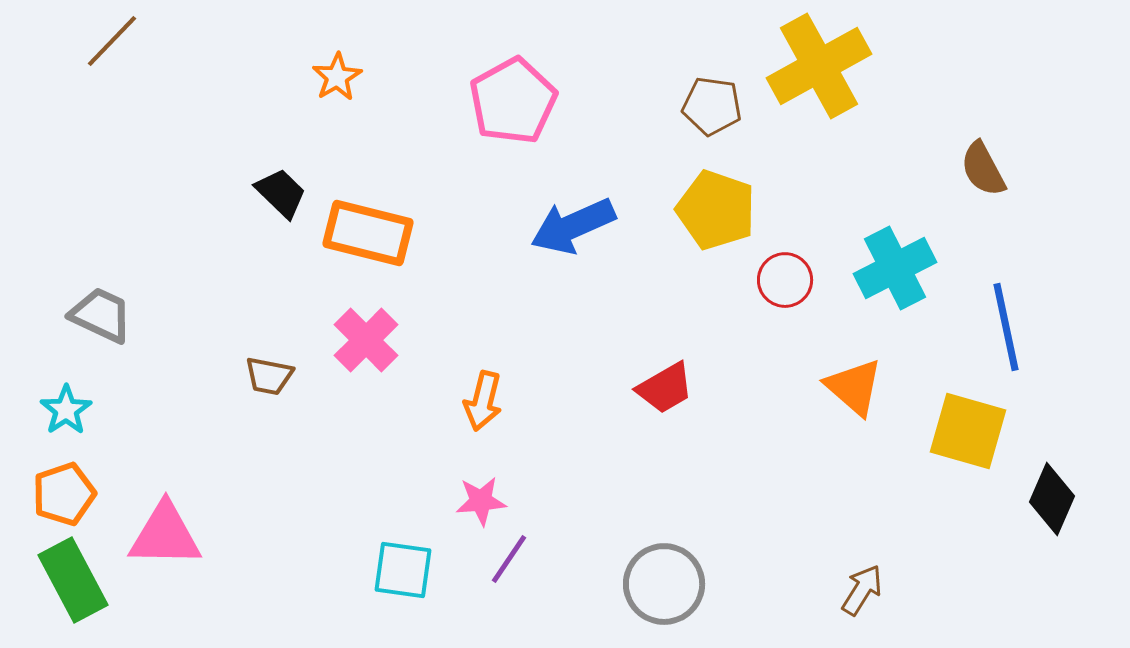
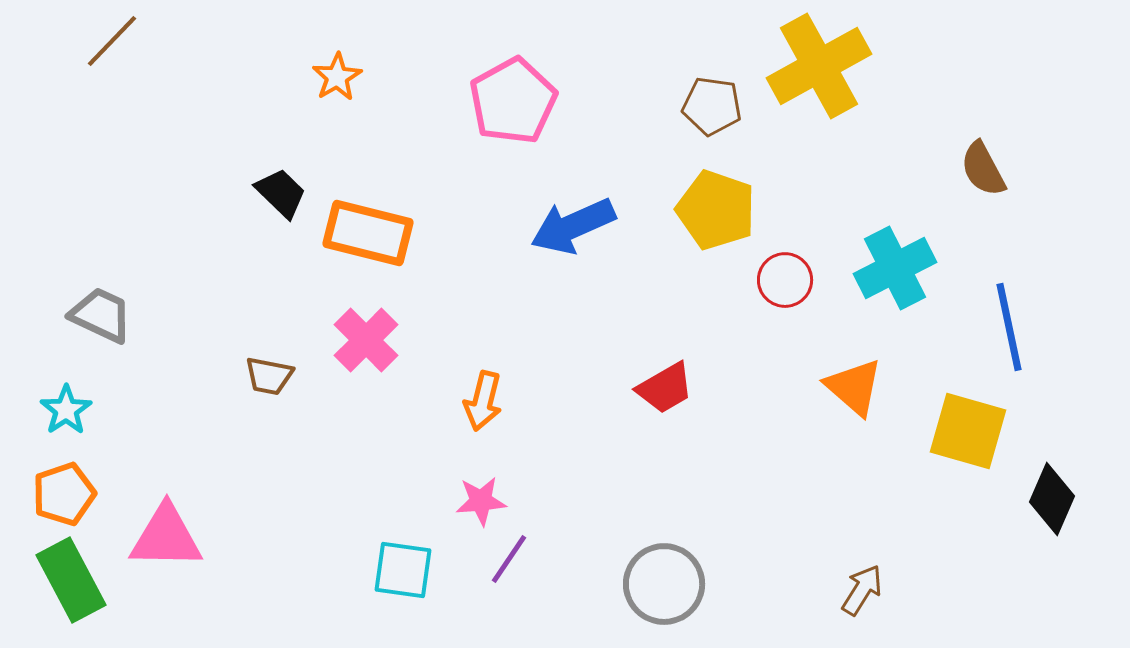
blue line: moved 3 px right
pink triangle: moved 1 px right, 2 px down
green rectangle: moved 2 px left
